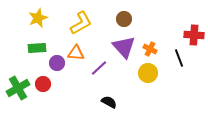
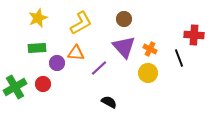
green cross: moved 3 px left, 1 px up
